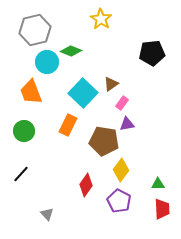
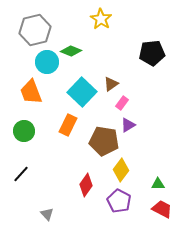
cyan square: moved 1 px left, 1 px up
purple triangle: moved 1 px right, 1 px down; rotated 21 degrees counterclockwise
red trapezoid: rotated 60 degrees counterclockwise
